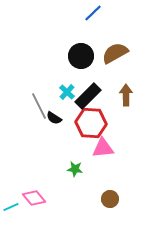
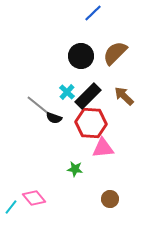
brown semicircle: rotated 16 degrees counterclockwise
brown arrow: moved 2 px left, 1 px down; rotated 45 degrees counterclockwise
gray line: rotated 24 degrees counterclockwise
black semicircle: rotated 14 degrees counterclockwise
cyan line: rotated 28 degrees counterclockwise
